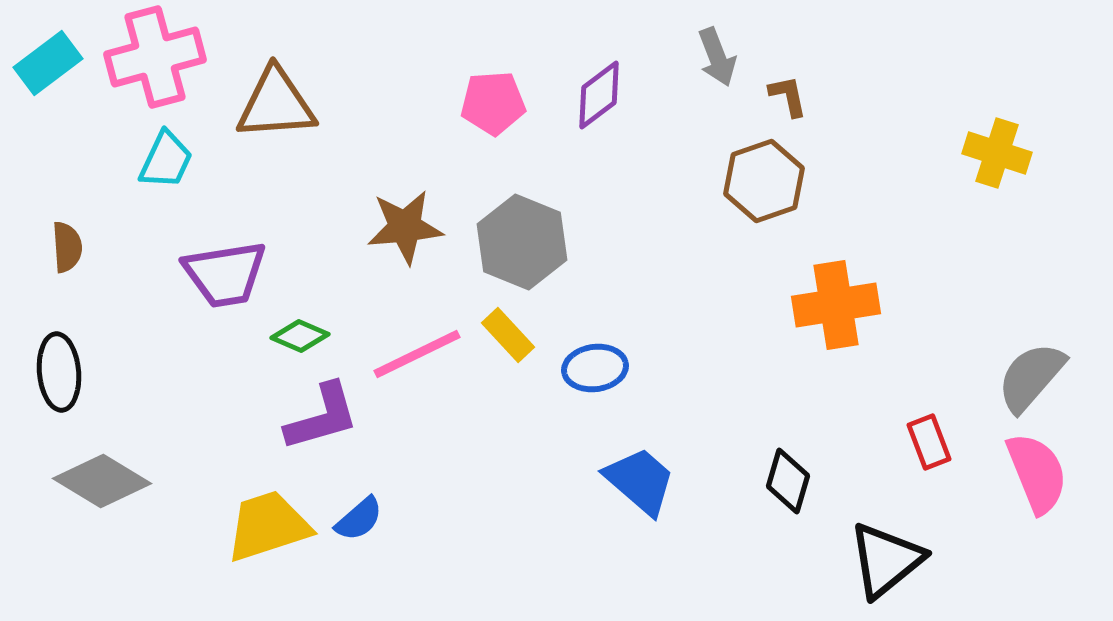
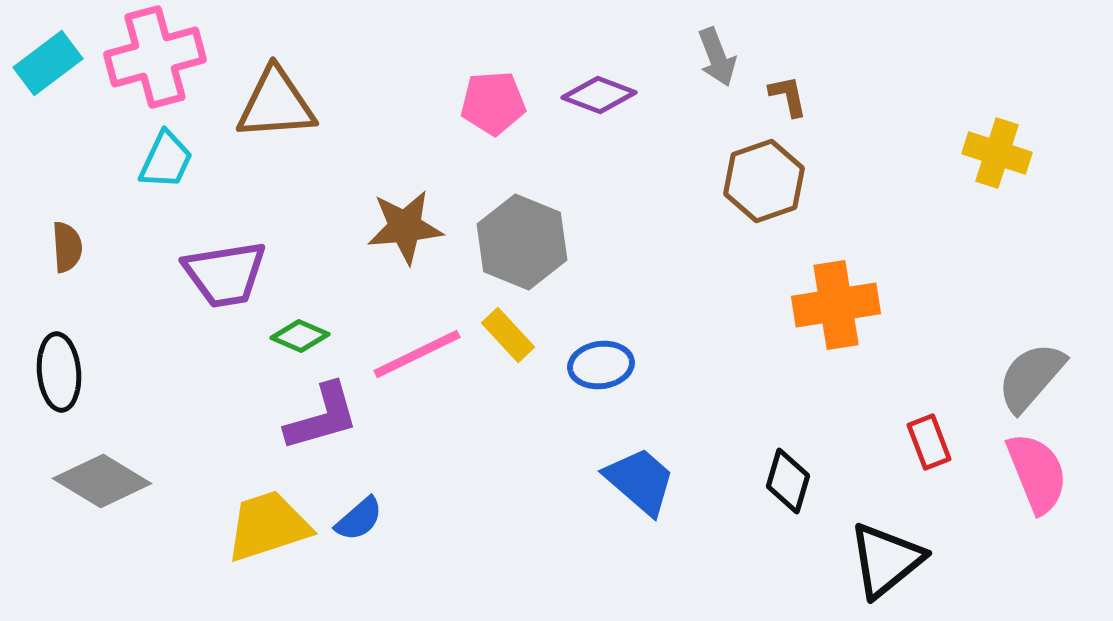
purple diamond: rotated 58 degrees clockwise
blue ellipse: moved 6 px right, 3 px up
